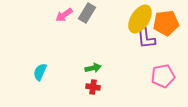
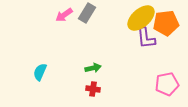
yellow ellipse: moved 1 px right, 1 px up; rotated 16 degrees clockwise
pink pentagon: moved 4 px right, 8 px down
red cross: moved 2 px down
